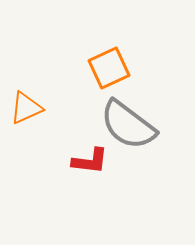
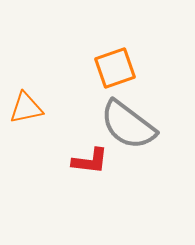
orange square: moved 6 px right; rotated 6 degrees clockwise
orange triangle: rotated 12 degrees clockwise
